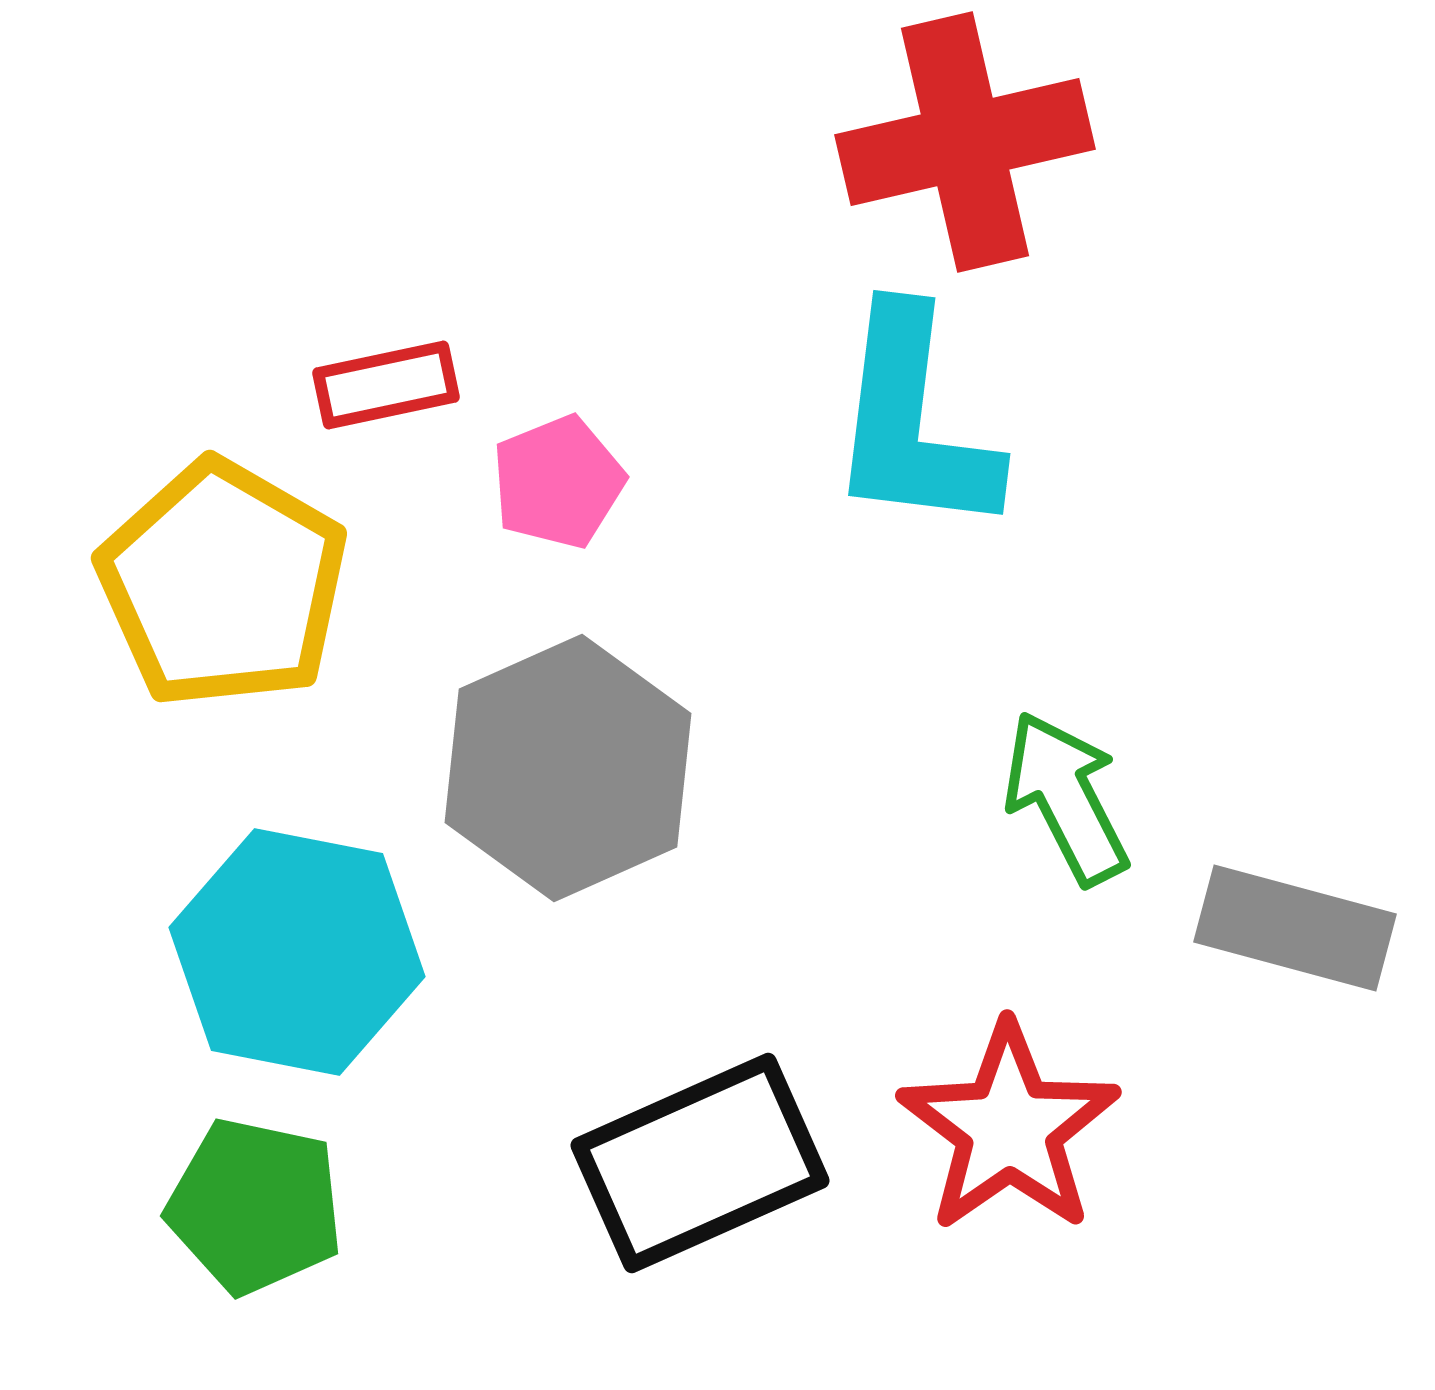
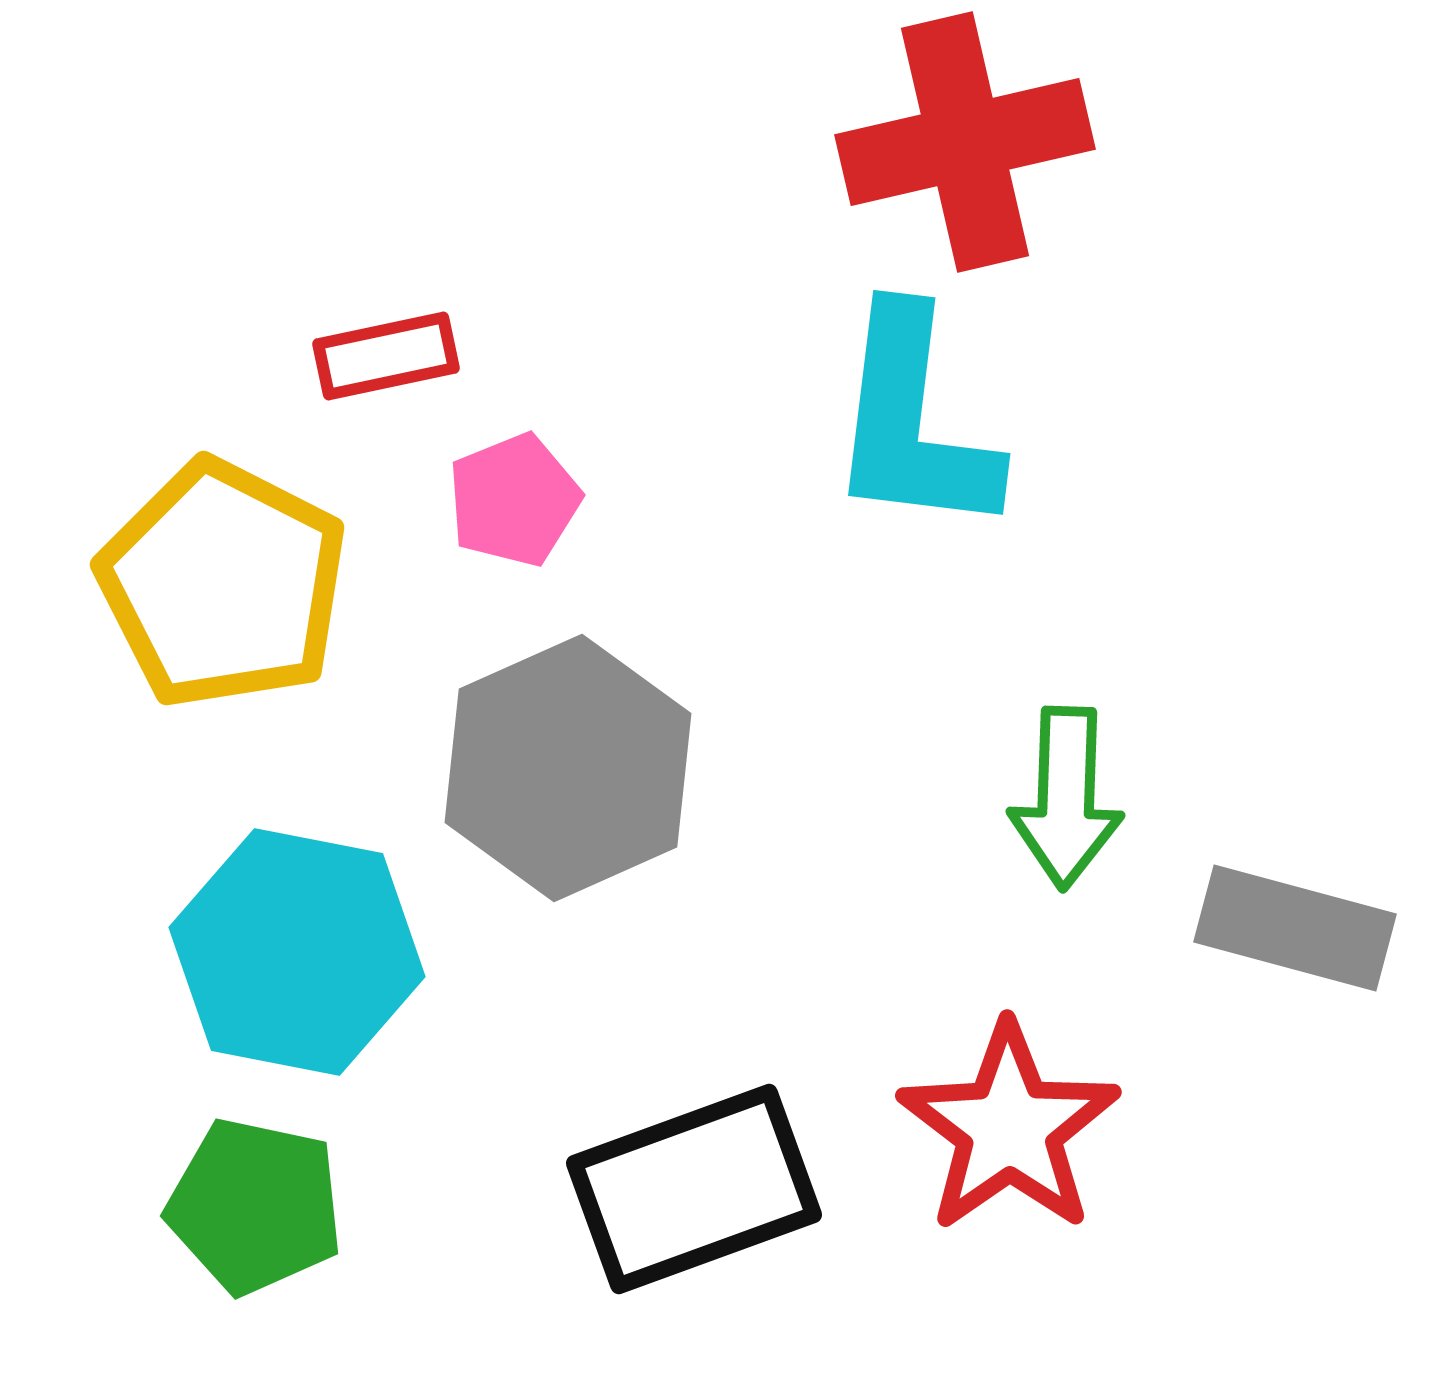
red rectangle: moved 29 px up
pink pentagon: moved 44 px left, 18 px down
yellow pentagon: rotated 3 degrees counterclockwise
green arrow: rotated 151 degrees counterclockwise
black rectangle: moved 6 px left, 26 px down; rotated 4 degrees clockwise
